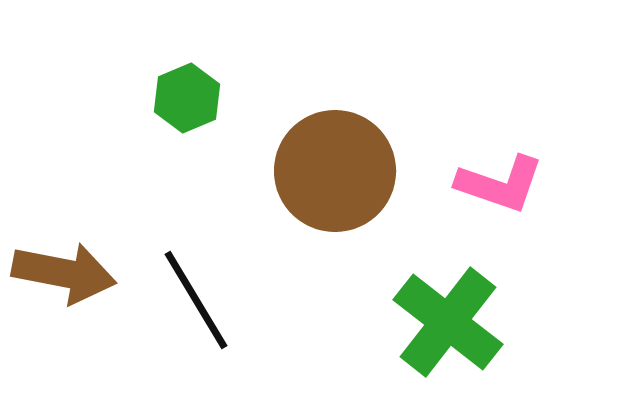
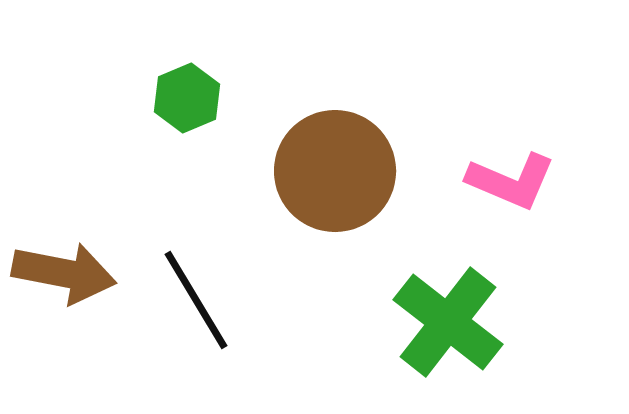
pink L-shape: moved 11 px right, 3 px up; rotated 4 degrees clockwise
